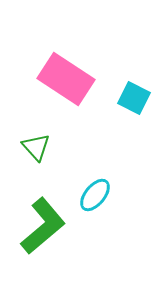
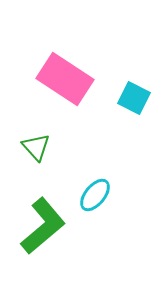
pink rectangle: moved 1 px left
